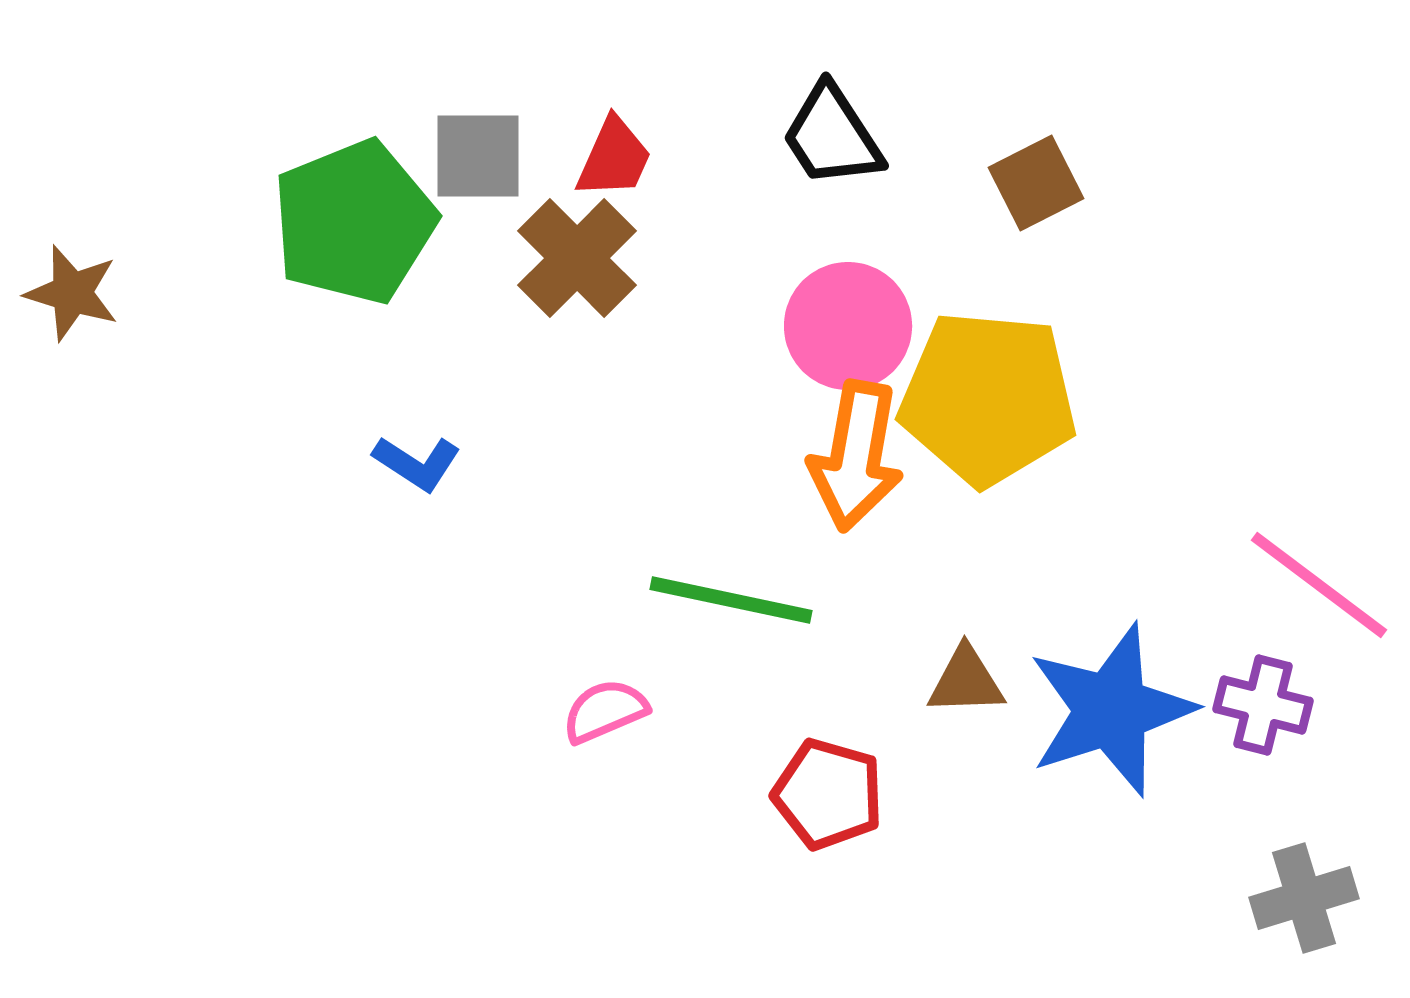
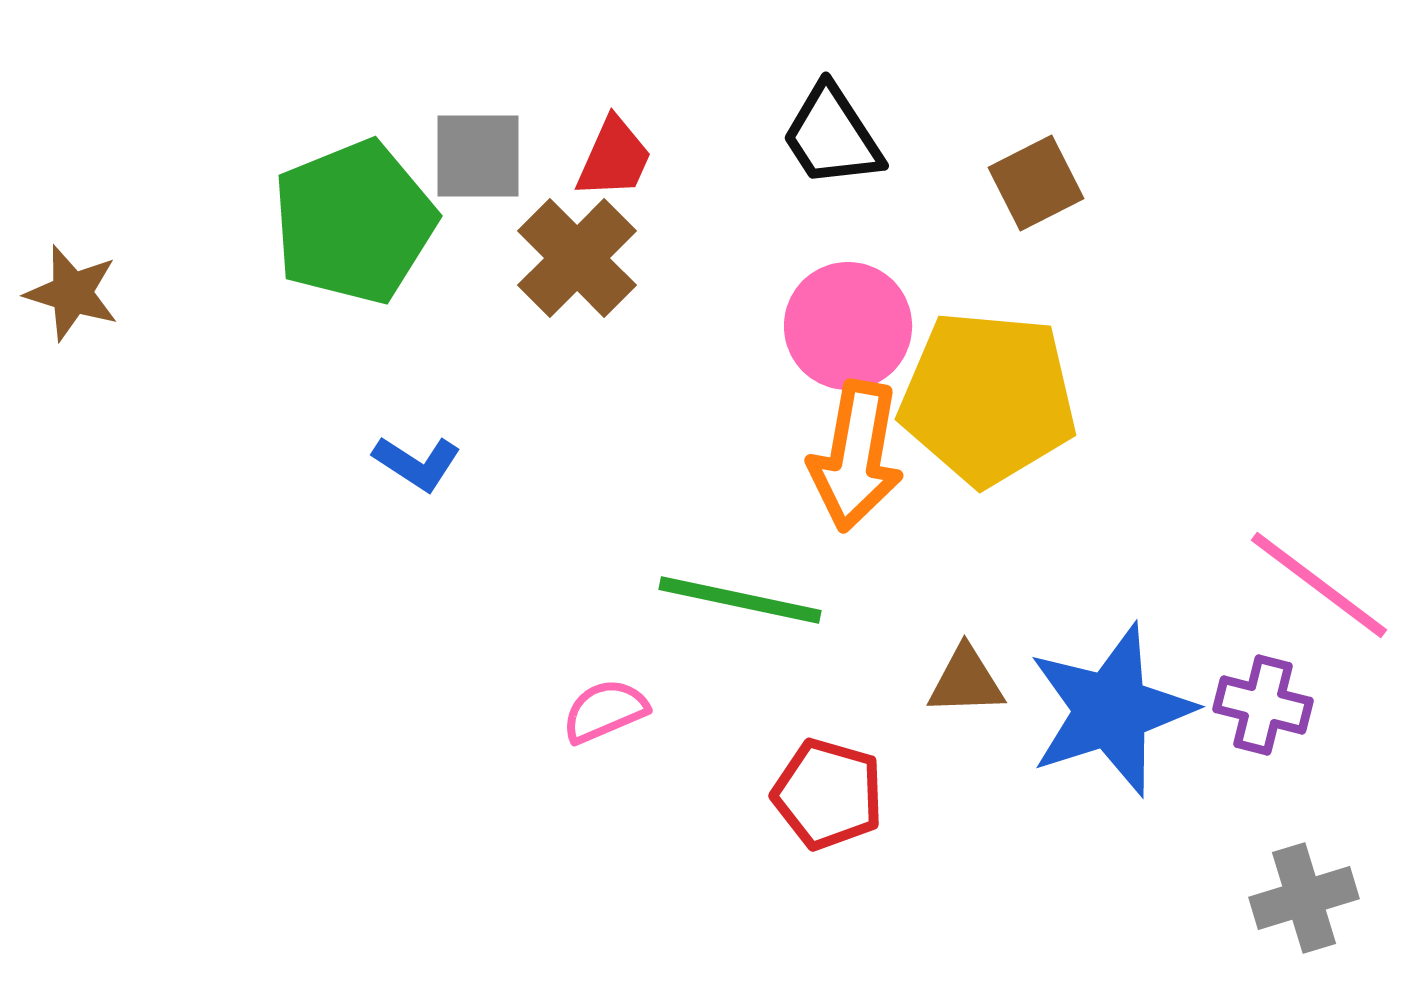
green line: moved 9 px right
